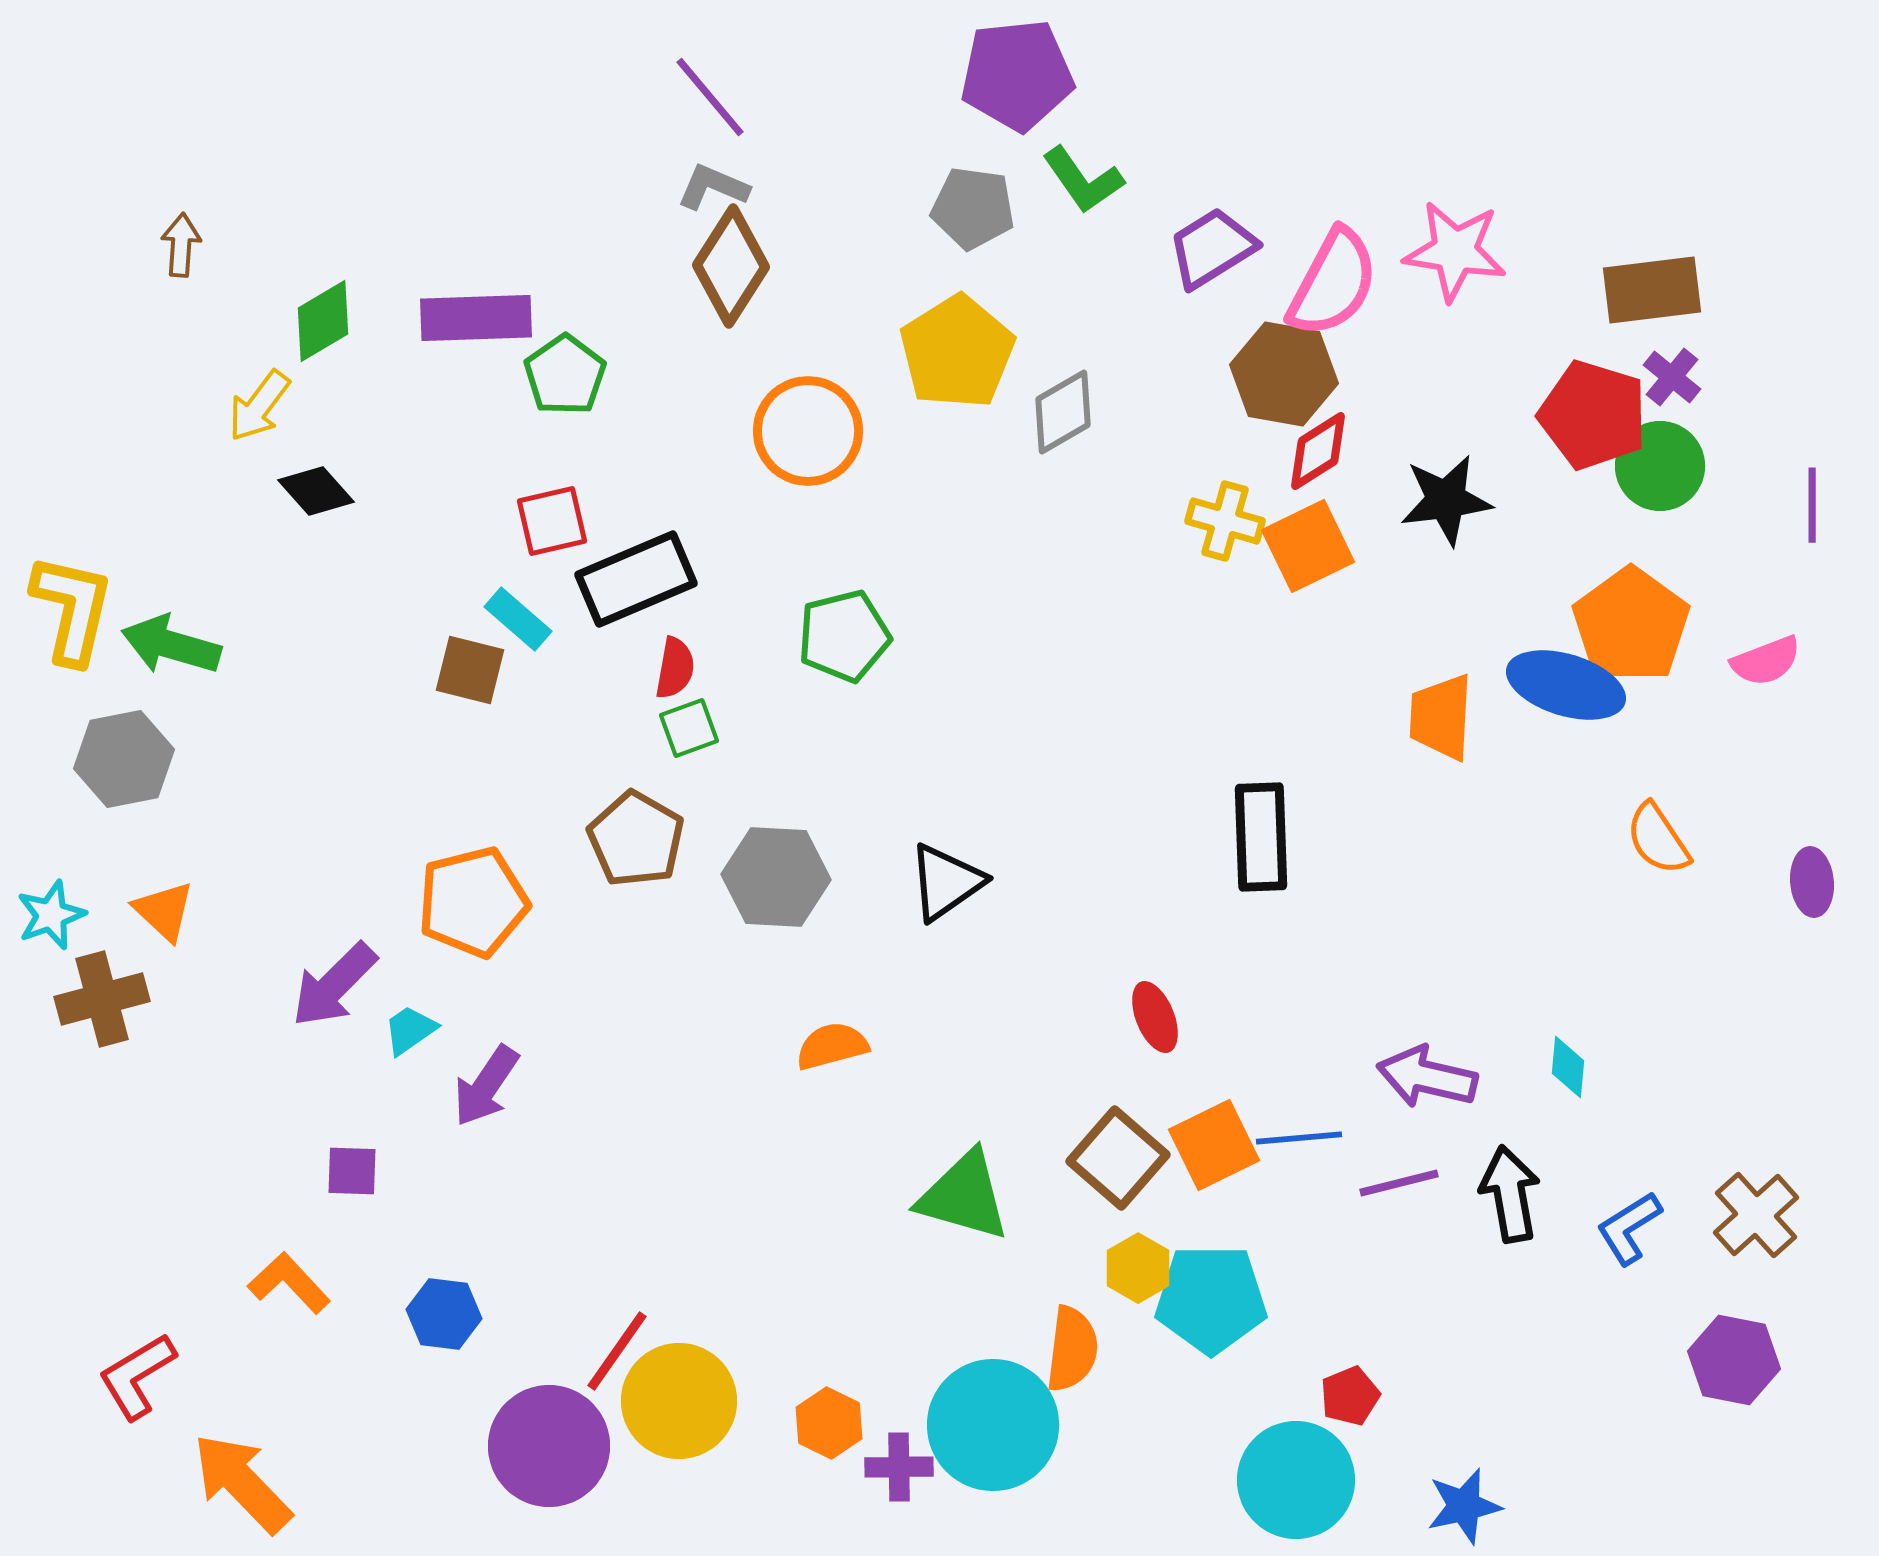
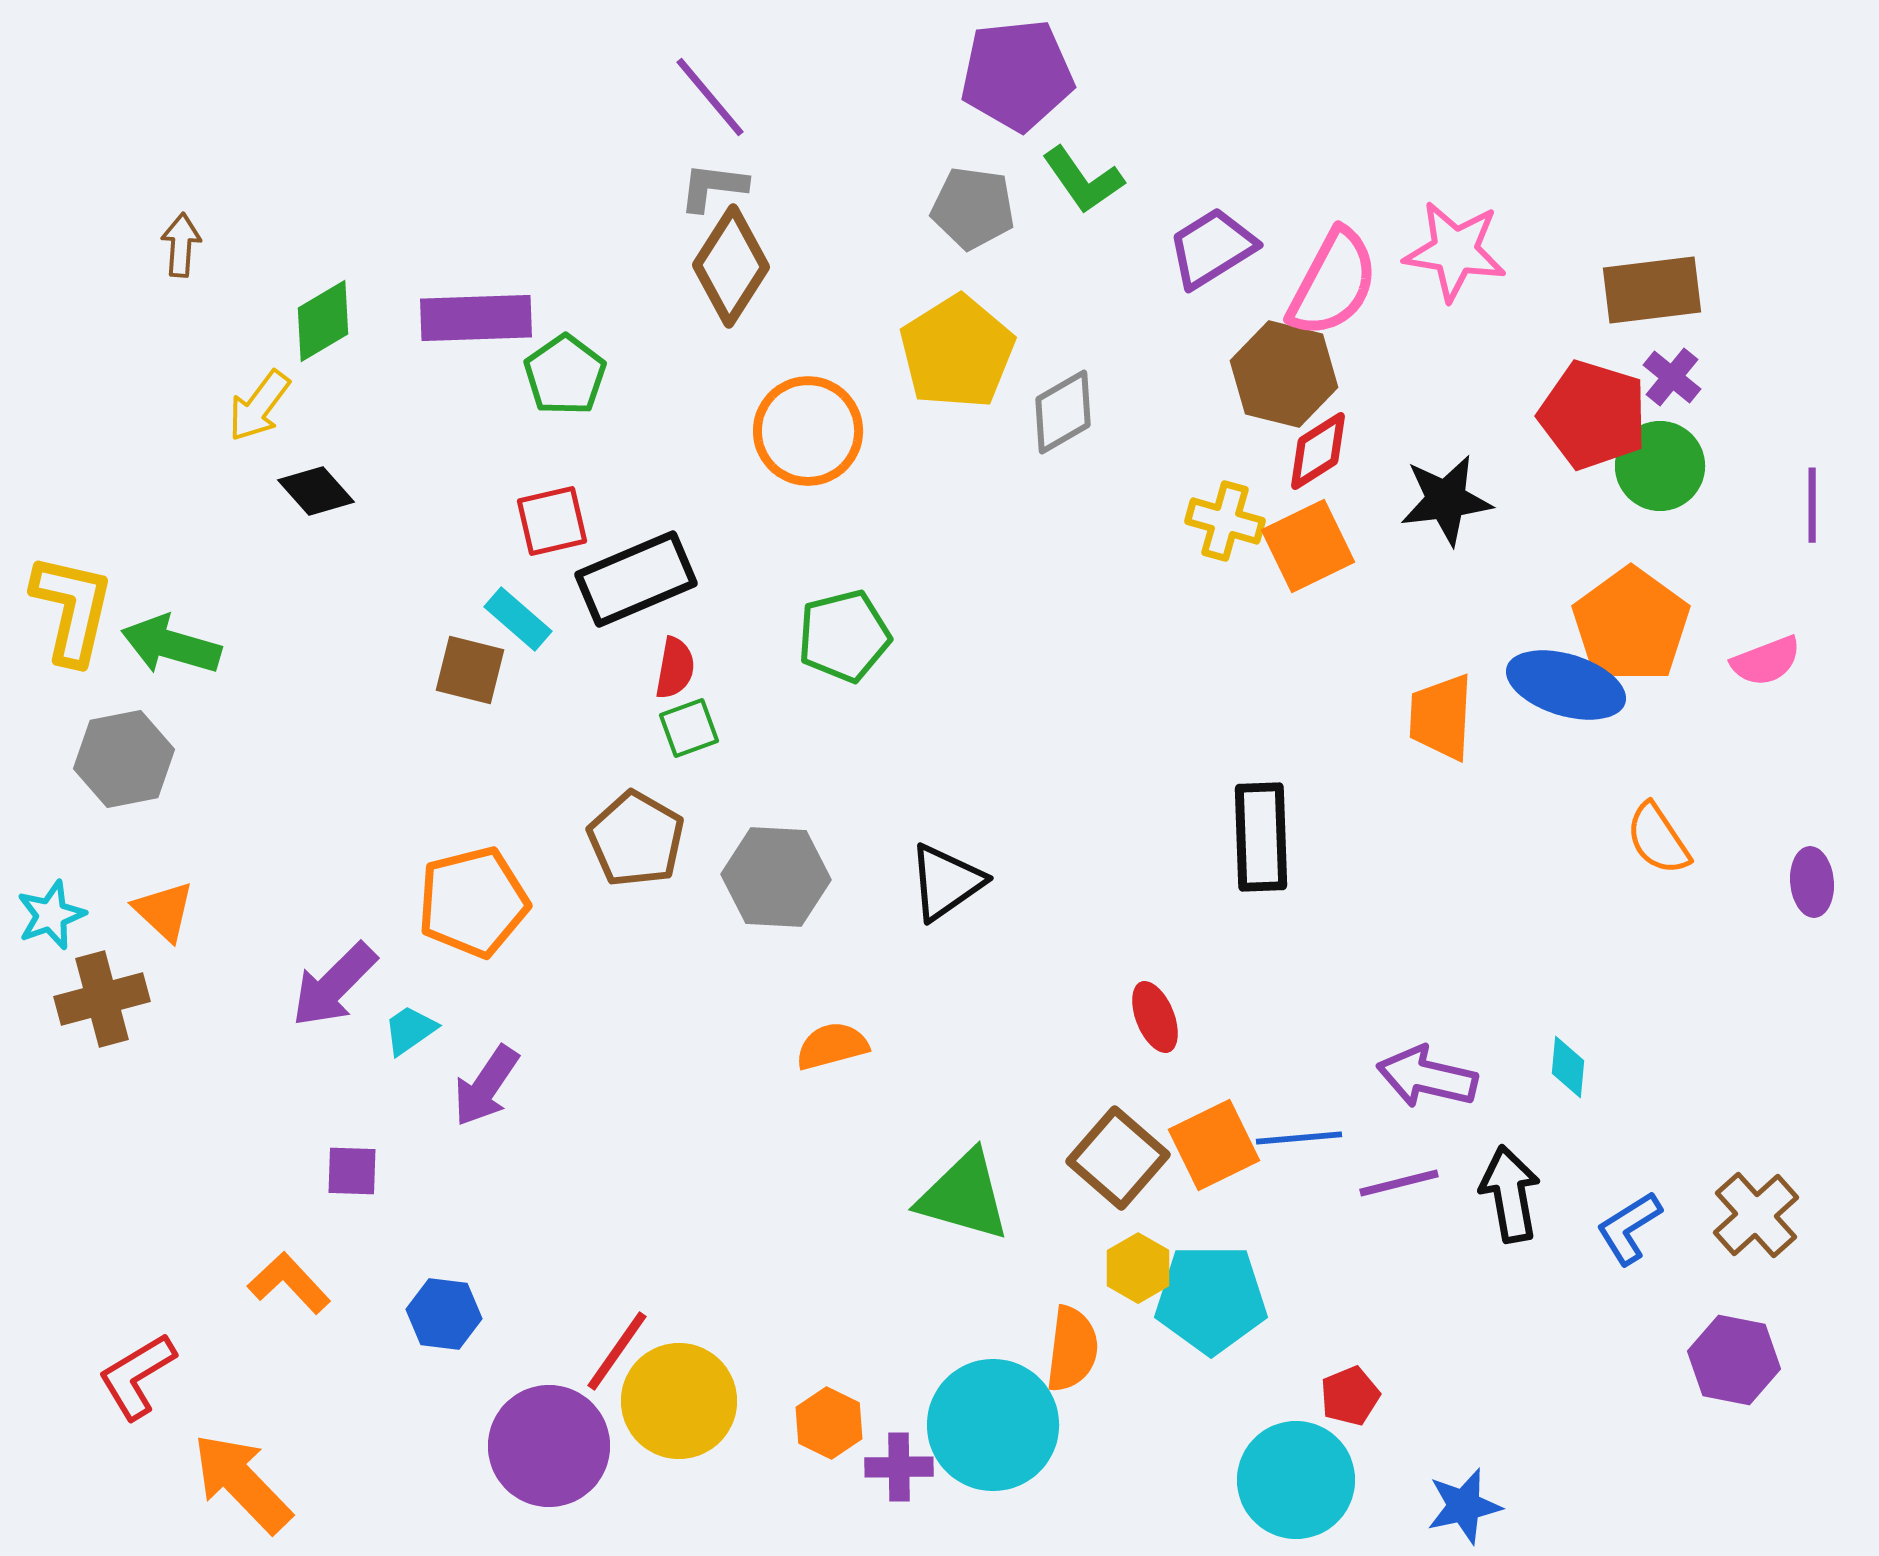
gray L-shape at (713, 187): rotated 16 degrees counterclockwise
brown hexagon at (1284, 374): rotated 4 degrees clockwise
